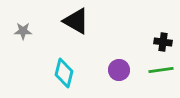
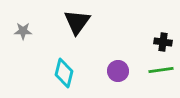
black triangle: moved 1 px right, 1 px down; rotated 36 degrees clockwise
purple circle: moved 1 px left, 1 px down
